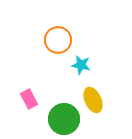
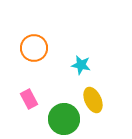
orange circle: moved 24 px left, 8 px down
